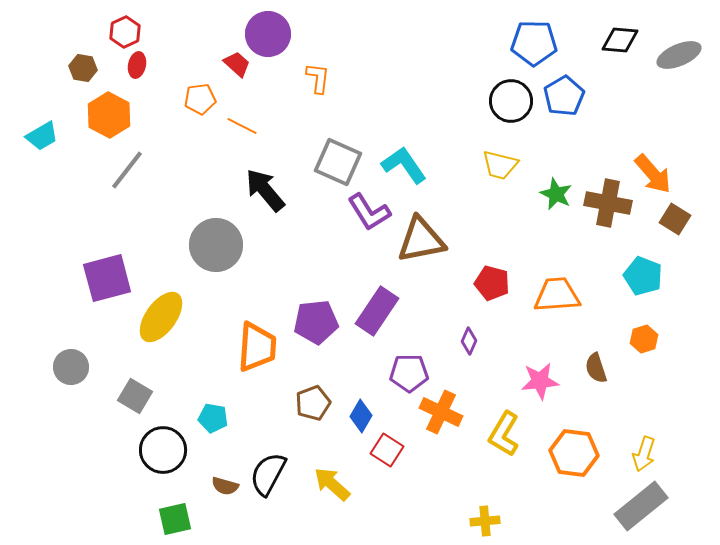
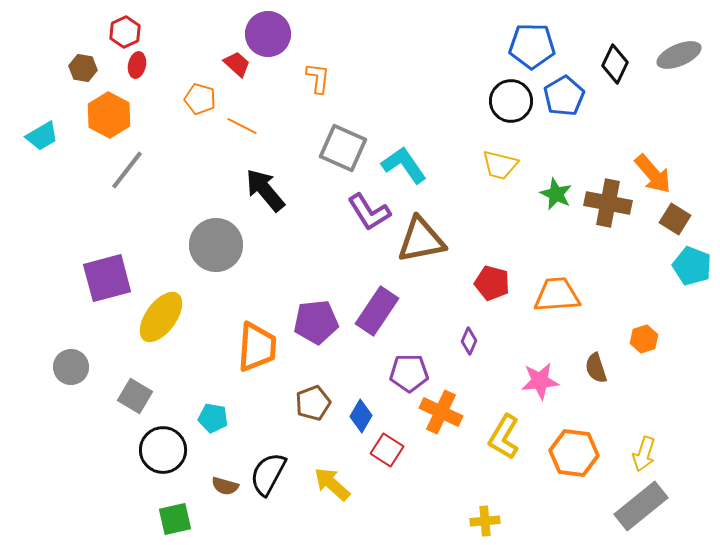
black diamond at (620, 40): moved 5 px left, 24 px down; rotated 69 degrees counterclockwise
blue pentagon at (534, 43): moved 2 px left, 3 px down
orange pentagon at (200, 99): rotated 24 degrees clockwise
gray square at (338, 162): moved 5 px right, 14 px up
cyan pentagon at (643, 276): moved 49 px right, 10 px up
yellow L-shape at (504, 434): moved 3 px down
